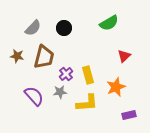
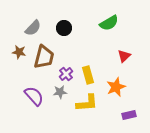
brown star: moved 2 px right, 4 px up
